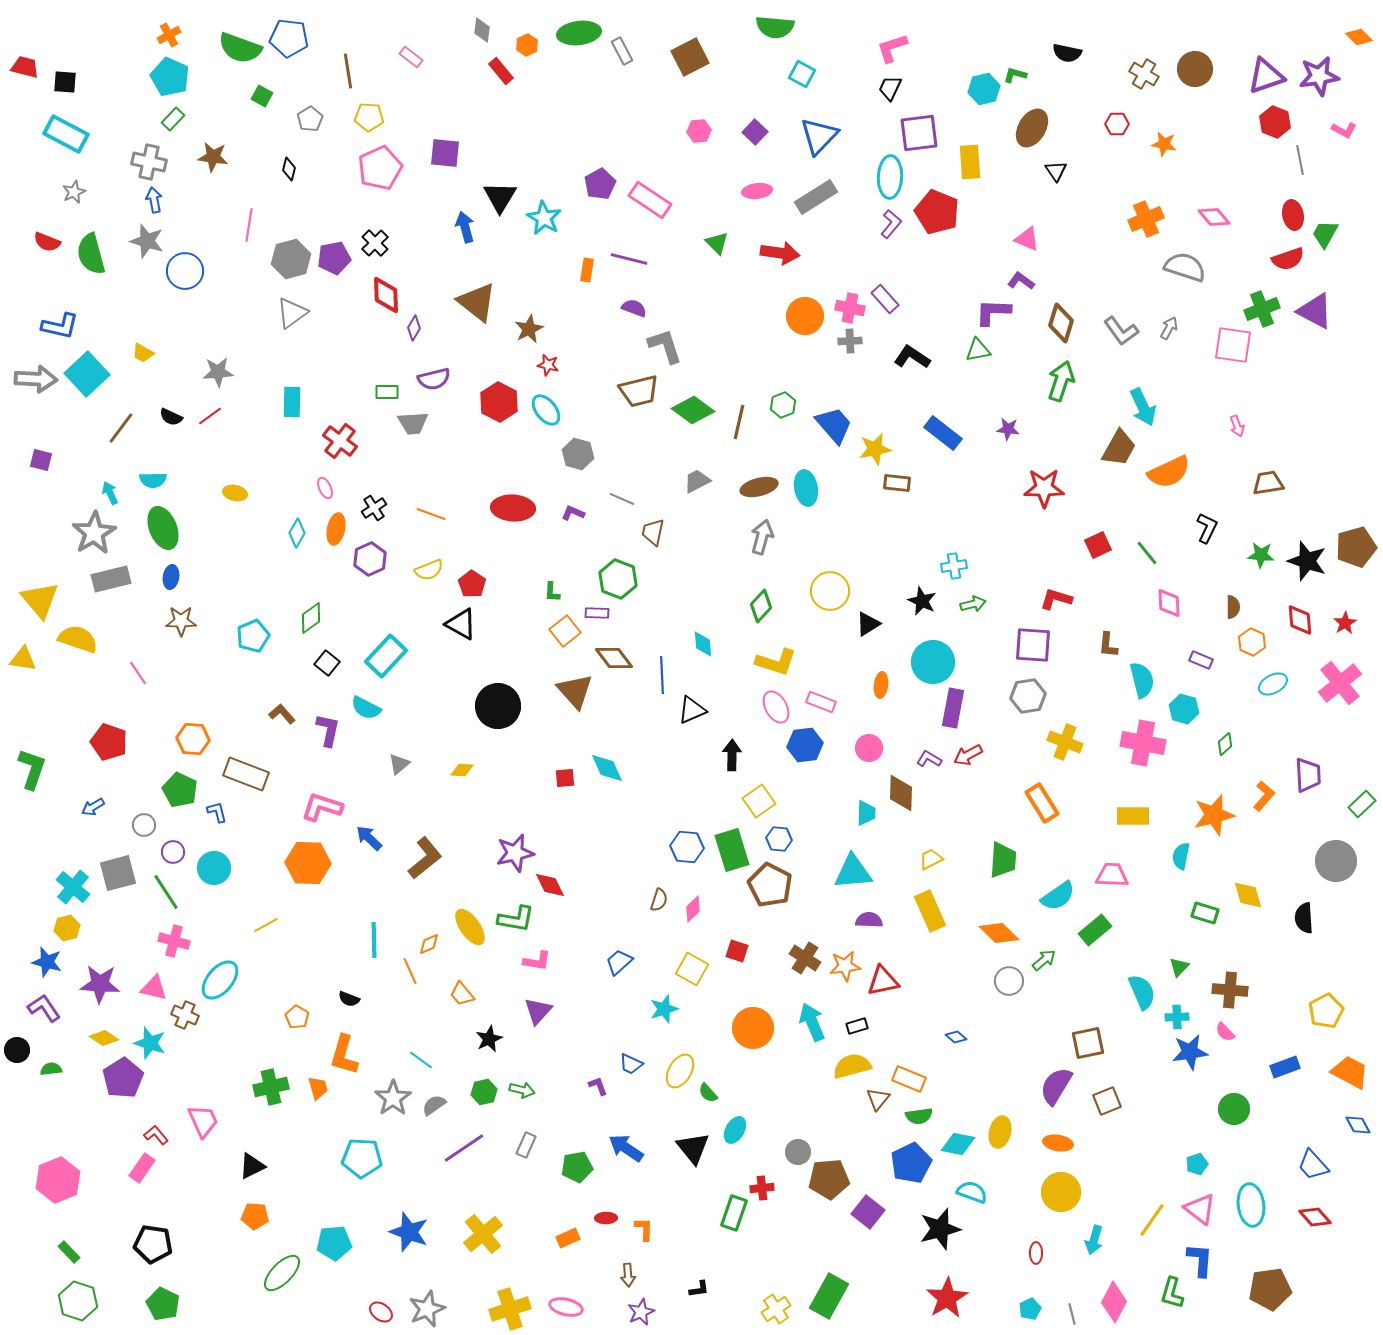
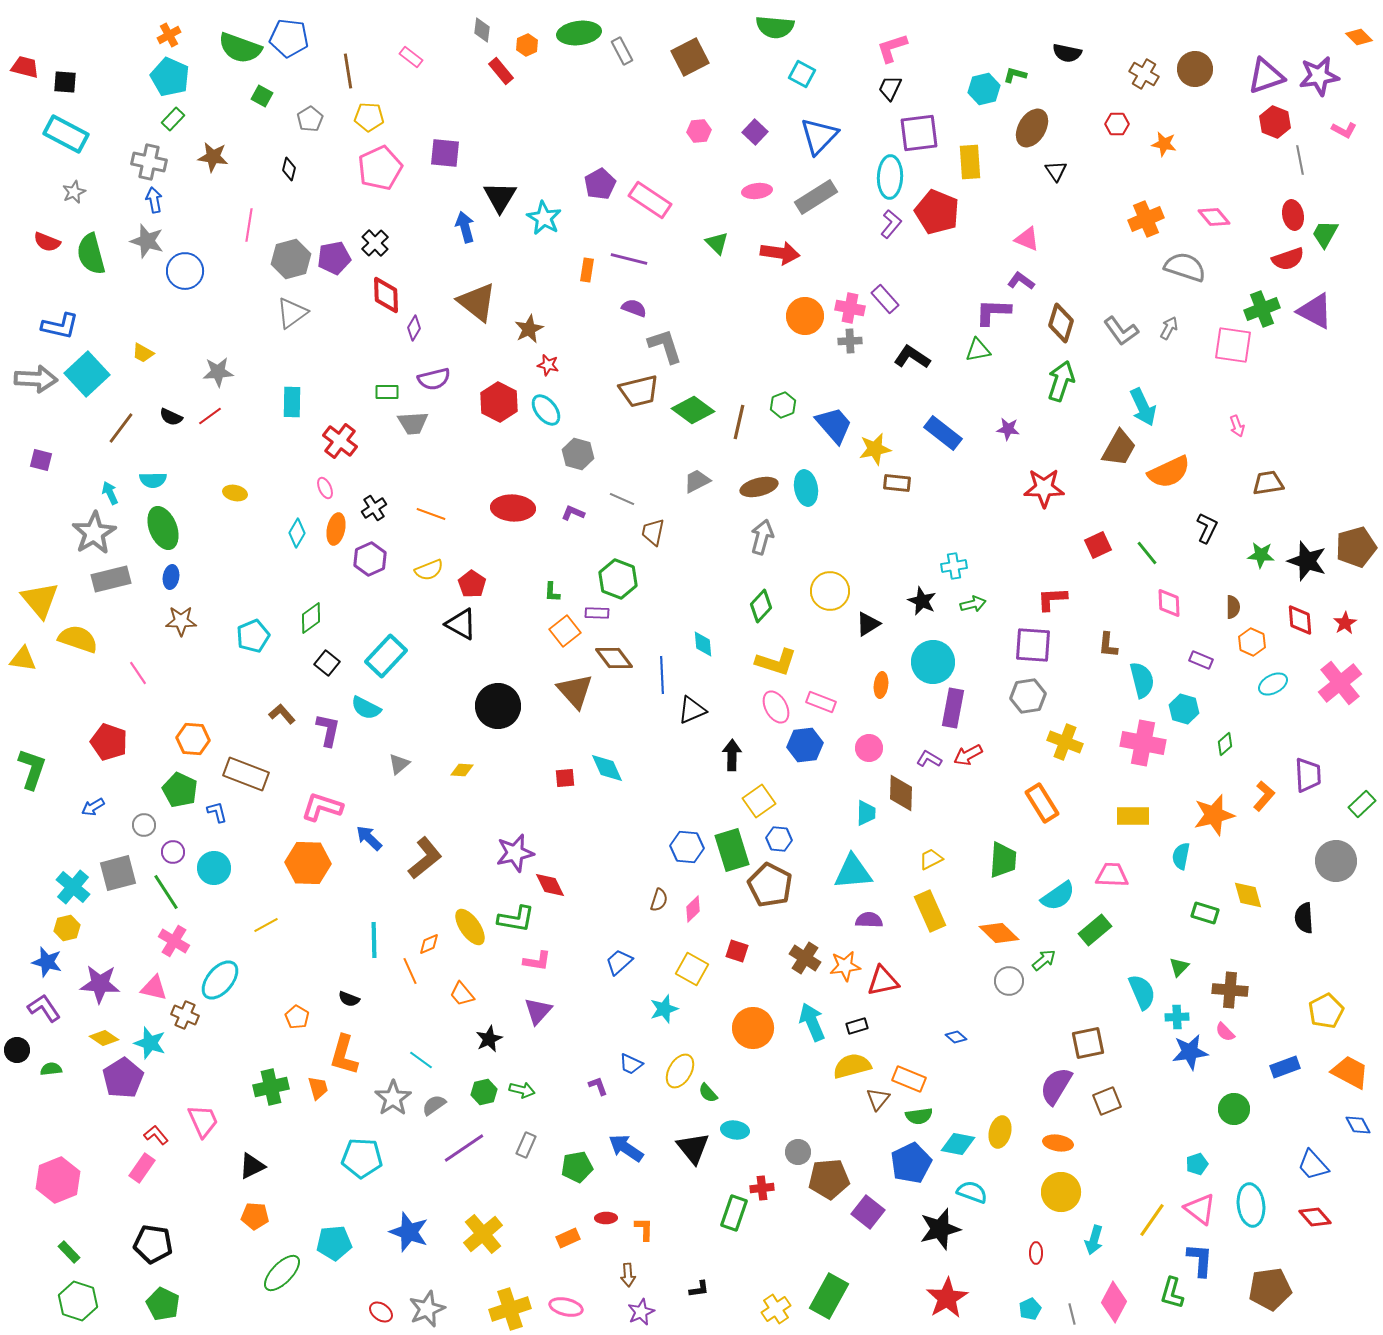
red L-shape at (1056, 599): moved 4 px left; rotated 20 degrees counterclockwise
pink cross at (174, 941): rotated 16 degrees clockwise
cyan ellipse at (735, 1130): rotated 68 degrees clockwise
